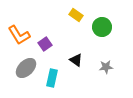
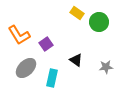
yellow rectangle: moved 1 px right, 2 px up
green circle: moved 3 px left, 5 px up
purple square: moved 1 px right
